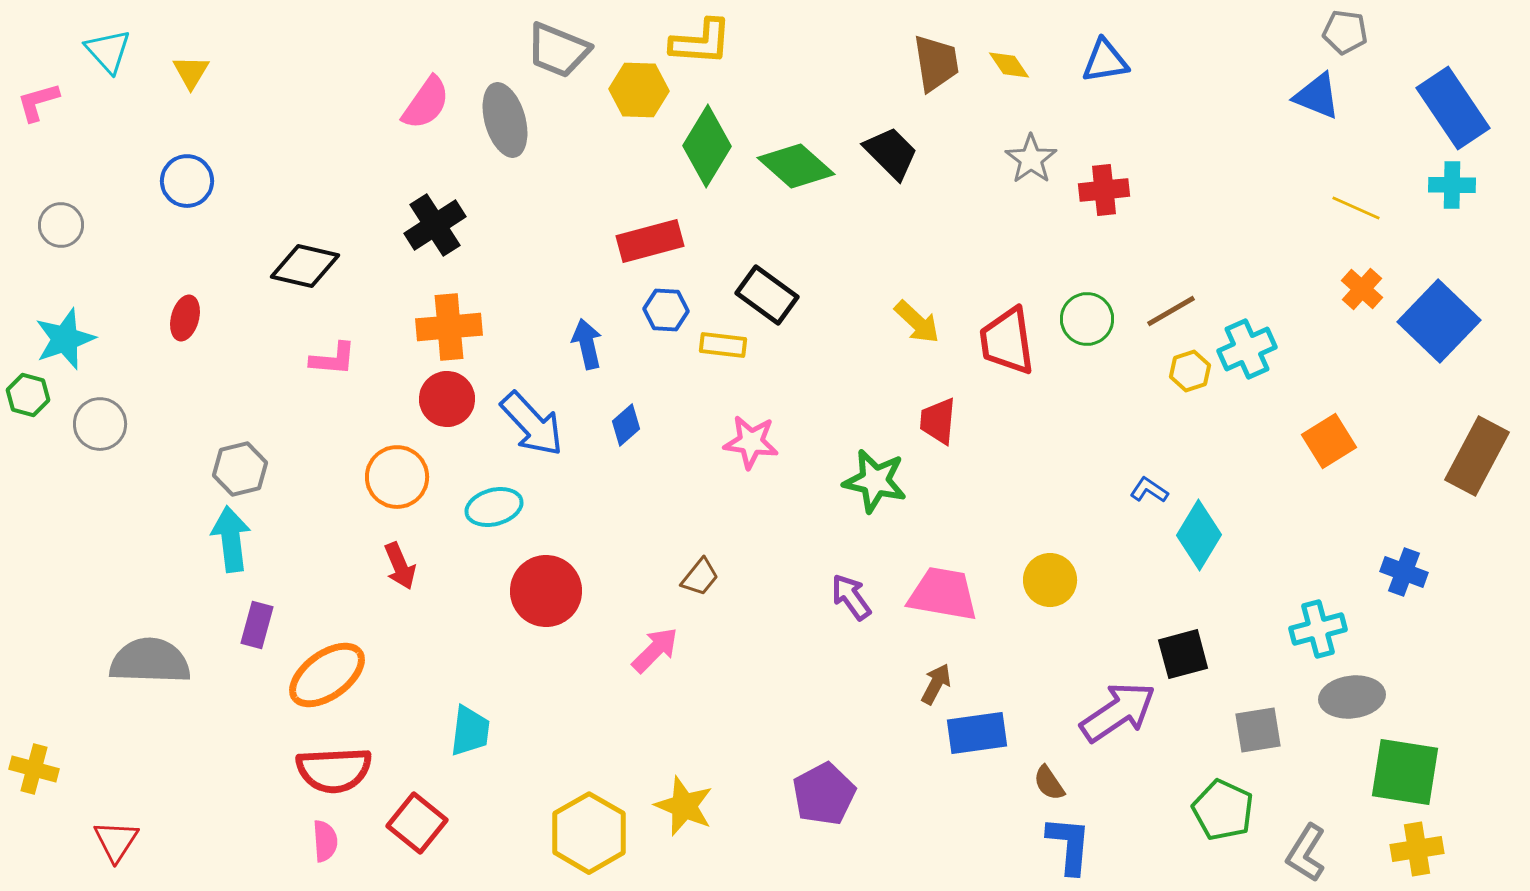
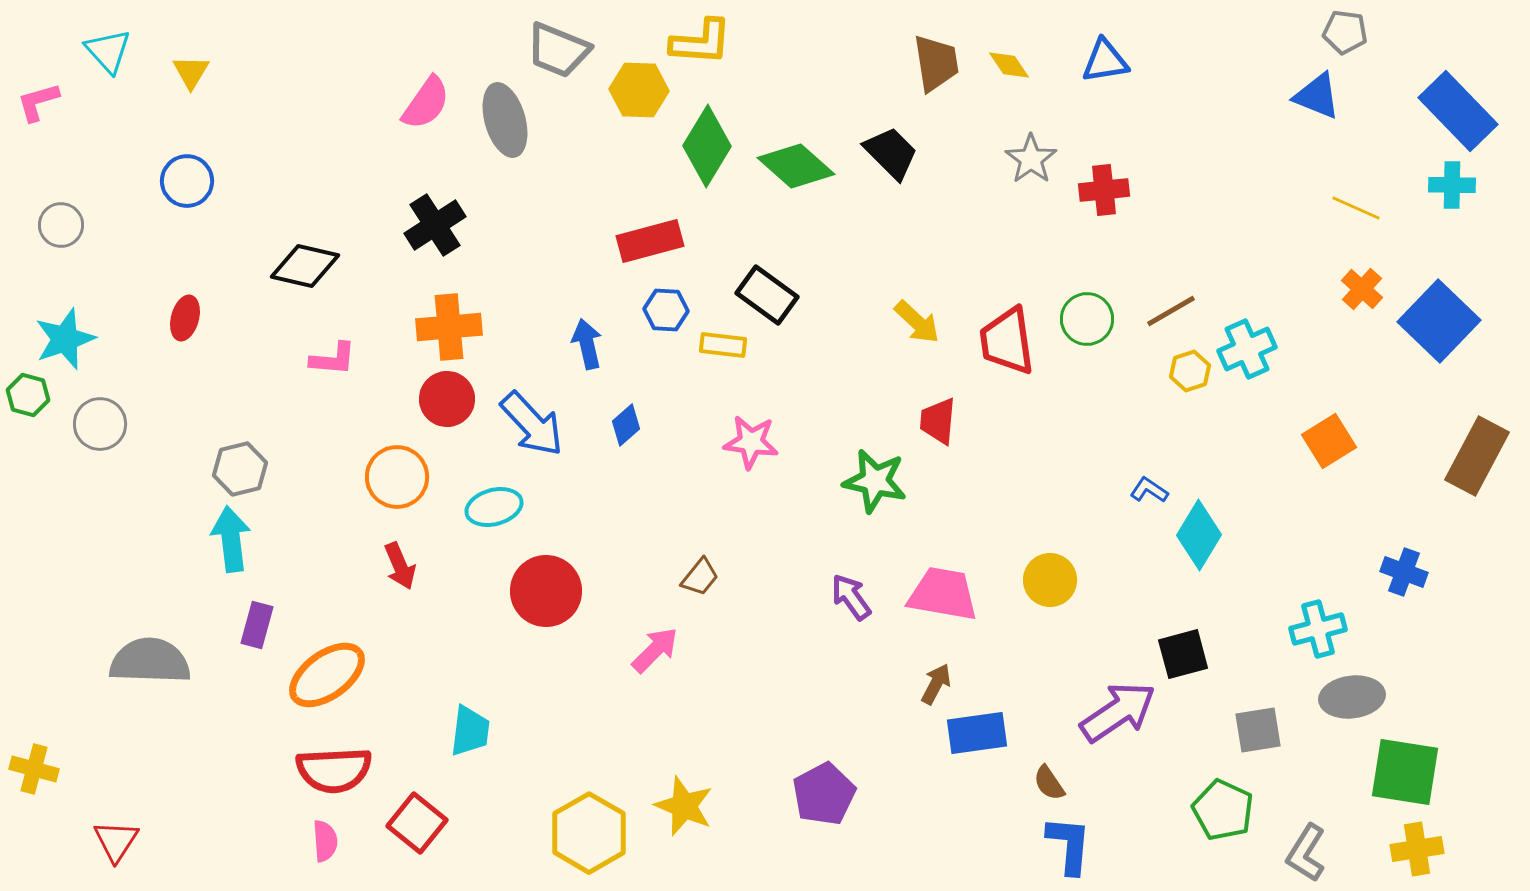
blue rectangle at (1453, 108): moved 5 px right, 3 px down; rotated 10 degrees counterclockwise
